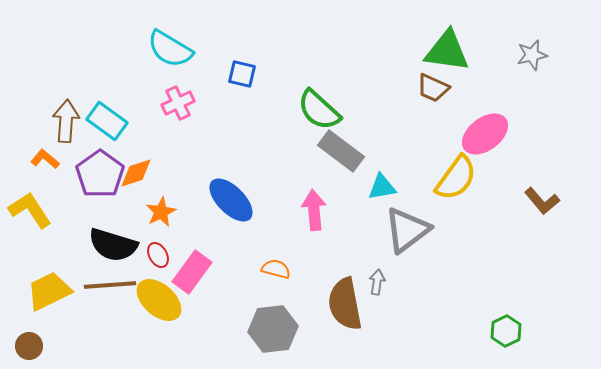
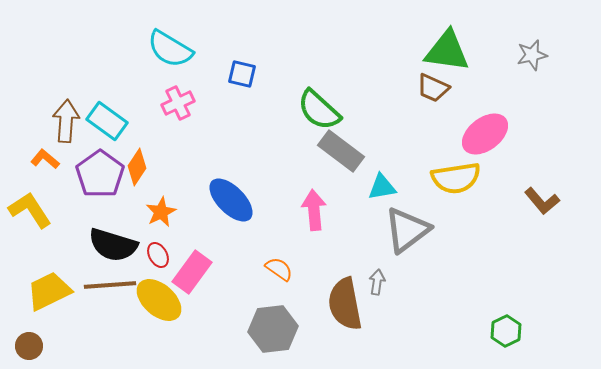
orange diamond: moved 1 px right, 6 px up; rotated 39 degrees counterclockwise
yellow semicircle: rotated 45 degrees clockwise
orange semicircle: moved 3 px right; rotated 20 degrees clockwise
